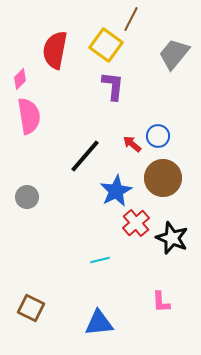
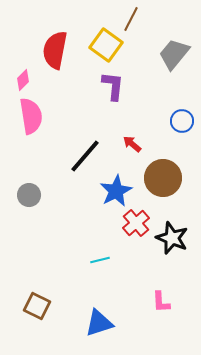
pink diamond: moved 3 px right, 1 px down
pink semicircle: moved 2 px right
blue circle: moved 24 px right, 15 px up
gray circle: moved 2 px right, 2 px up
brown square: moved 6 px right, 2 px up
blue triangle: rotated 12 degrees counterclockwise
